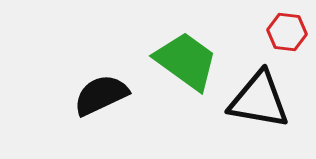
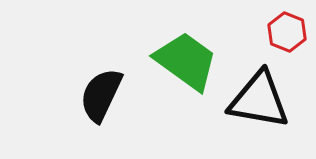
red hexagon: rotated 15 degrees clockwise
black semicircle: rotated 40 degrees counterclockwise
